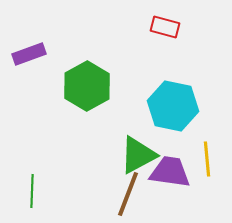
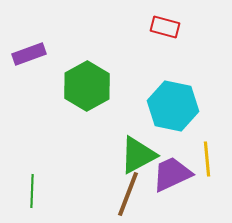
purple trapezoid: moved 2 px right, 2 px down; rotated 33 degrees counterclockwise
